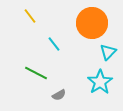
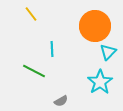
yellow line: moved 1 px right, 2 px up
orange circle: moved 3 px right, 3 px down
cyan line: moved 2 px left, 5 px down; rotated 35 degrees clockwise
green line: moved 2 px left, 2 px up
gray semicircle: moved 2 px right, 6 px down
